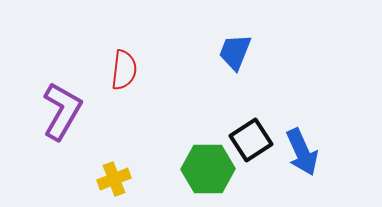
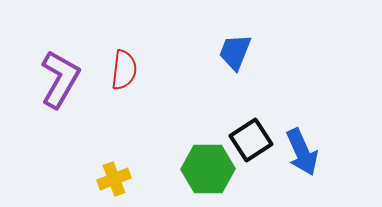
purple L-shape: moved 2 px left, 32 px up
